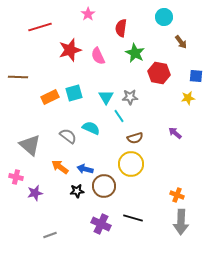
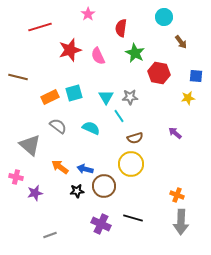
brown line: rotated 12 degrees clockwise
gray semicircle: moved 10 px left, 10 px up
